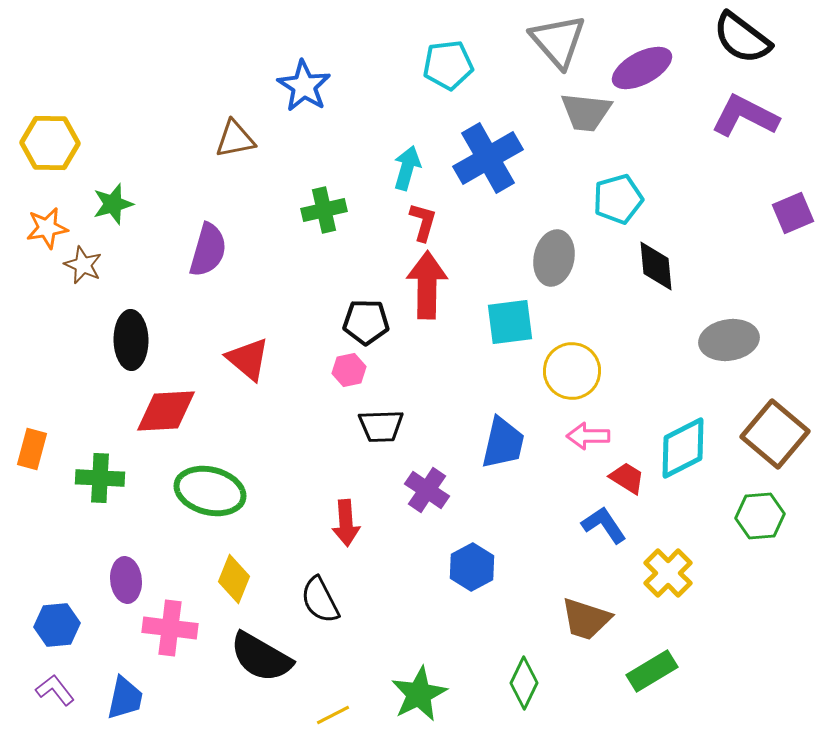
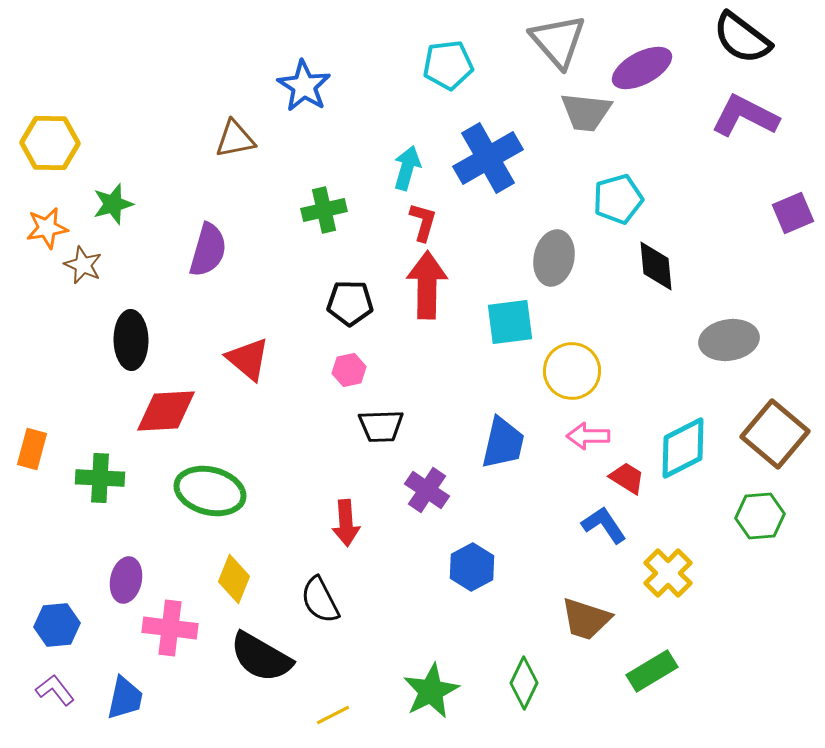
black pentagon at (366, 322): moved 16 px left, 19 px up
purple ellipse at (126, 580): rotated 18 degrees clockwise
green star at (419, 694): moved 12 px right, 3 px up
